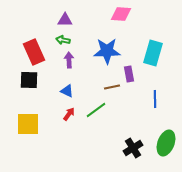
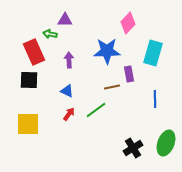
pink diamond: moved 7 px right, 9 px down; rotated 50 degrees counterclockwise
green arrow: moved 13 px left, 6 px up
